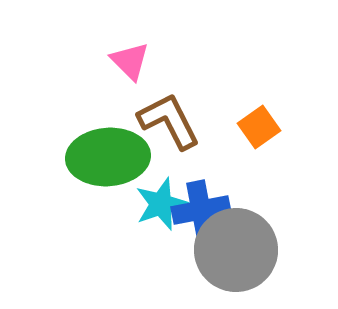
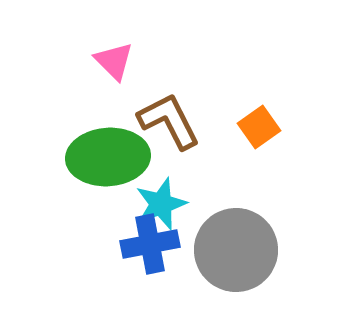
pink triangle: moved 16 px left
blue cross: moved 51 px left, 34 px down
